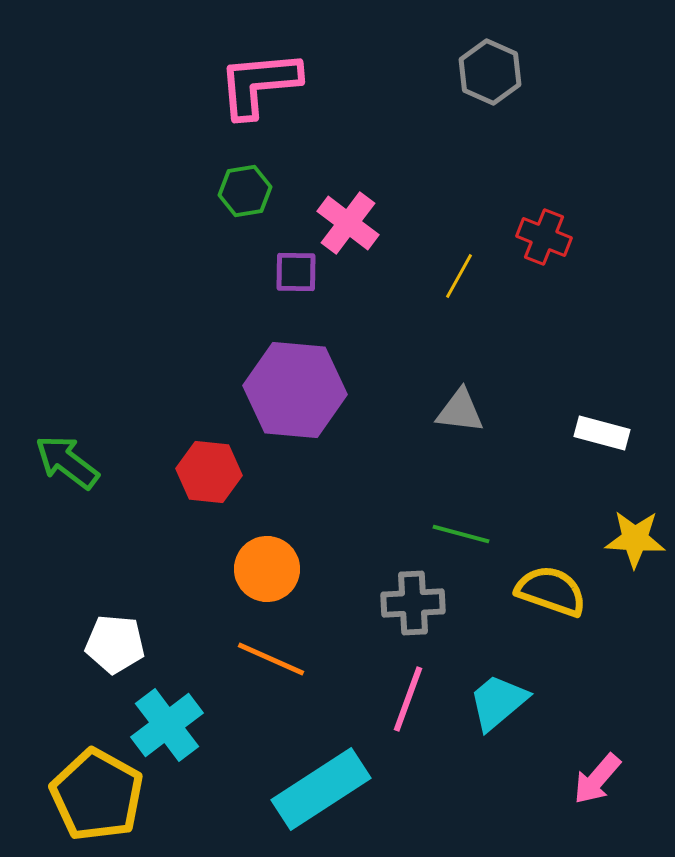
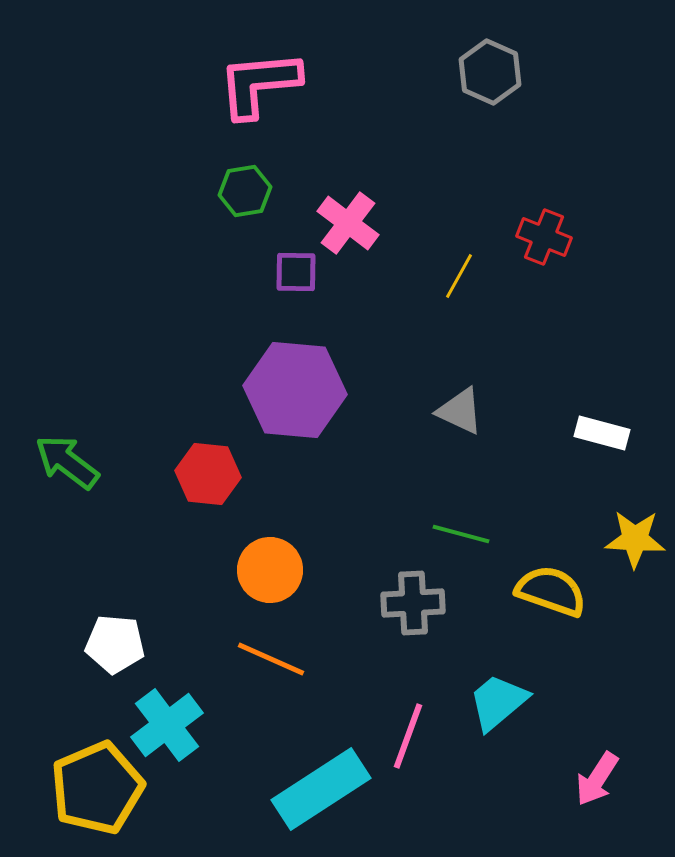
gray triangle: rotated 18 degrees clockwise
red hexagon: moved 1 px left, 2 px down
orange circle: moved 3 px right, 1 px down
pink line: moved 37 px down
pink arrow: rotated 8 degrees counterclockwise
yellow pentagon: moved 7 px up; rotated 20 degrees clockwise
